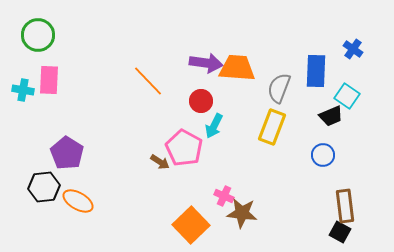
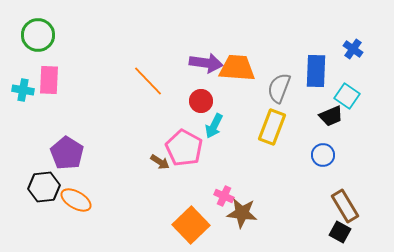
orange ellipse: moved 2 px left, 1 px up
brown rectangle: rotated 24 degrees counterclockwise
